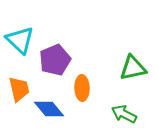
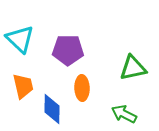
cyan triangle: moved 1 px up
purple pentagon: moved 13 px right, 10 px up; rotated 24 degrees clockwise
orange trapezoid: moved 4 px right, 3 px up
blue diamond: moved 3 px right; rotated 40 degrees clockwise
